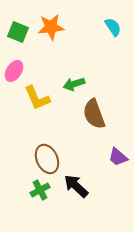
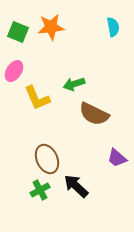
cyan semicircle: rotated 24 degrees clockwise
brown semicircle: rotated 44 degrees counterclockwise
purple trapezoid: moved 1 px left, 1 px down
